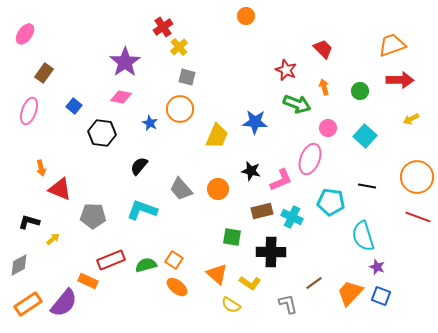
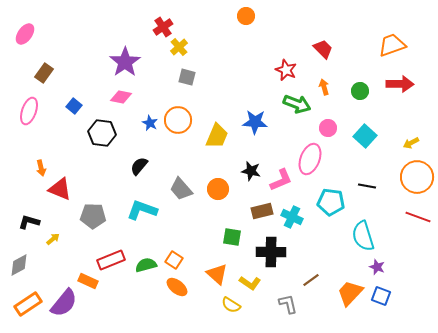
red arrow at (400, 80): moved 4 px down
orange circle at (180, 109): moved 2 px left, 11 px down
yellow arrow at (411, 119): moved 24 px down
brown line at (314, 283): moved 3 px left, 3 px up
